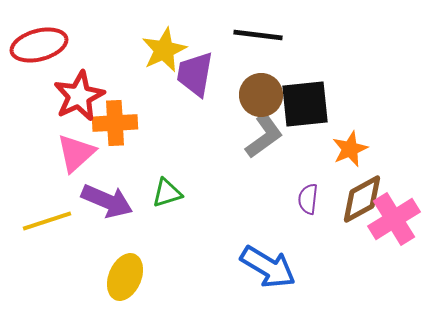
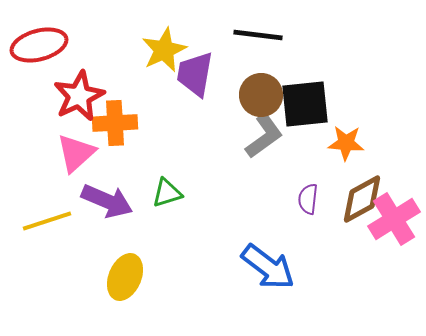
orange star: moved 4 px left, 6 px up; rotated 27 degrees clockwise
blue arrow: rotated 6 degrees clockwise
